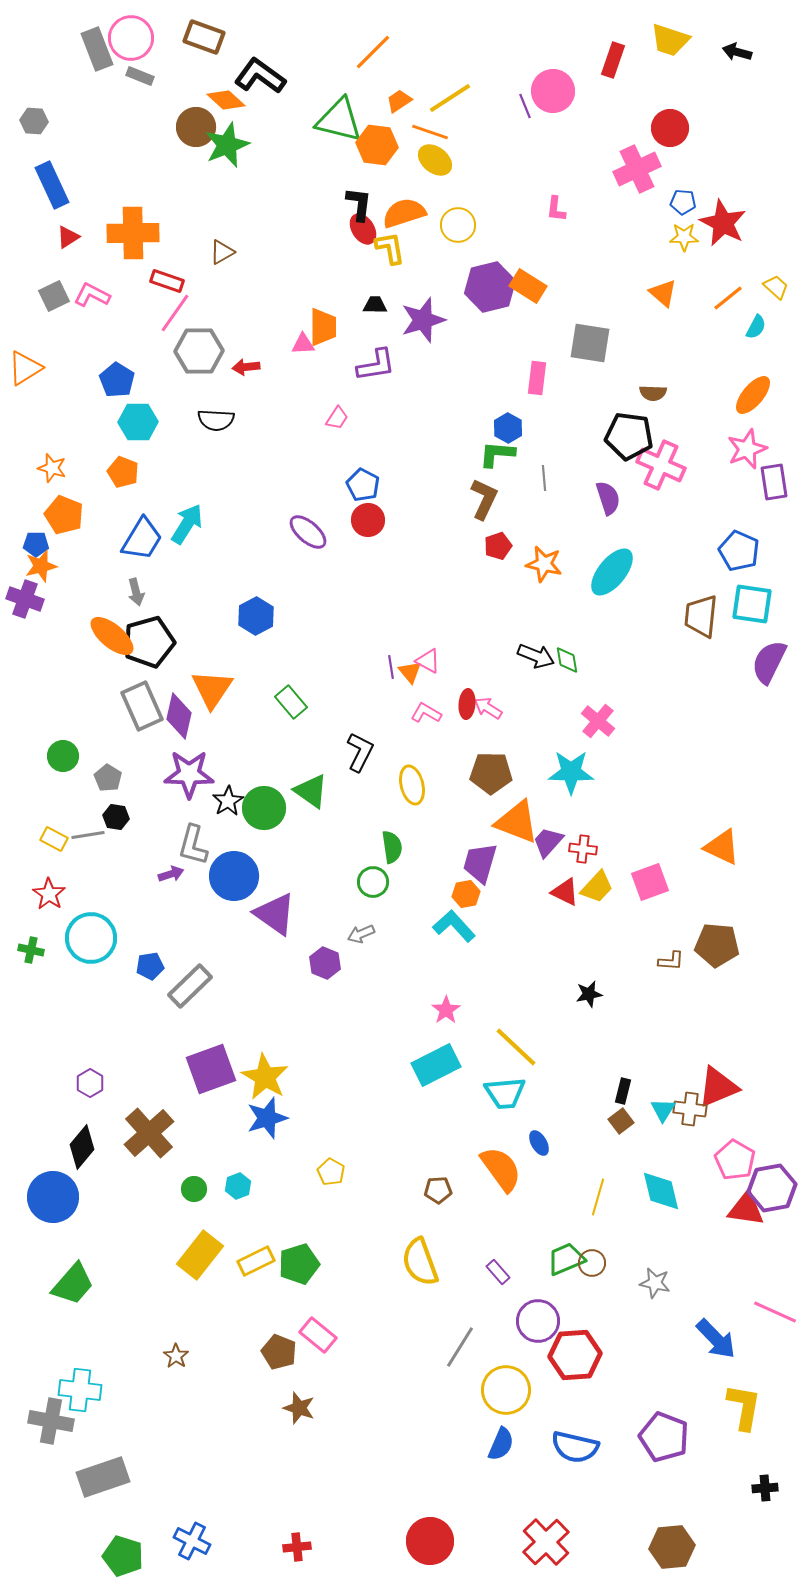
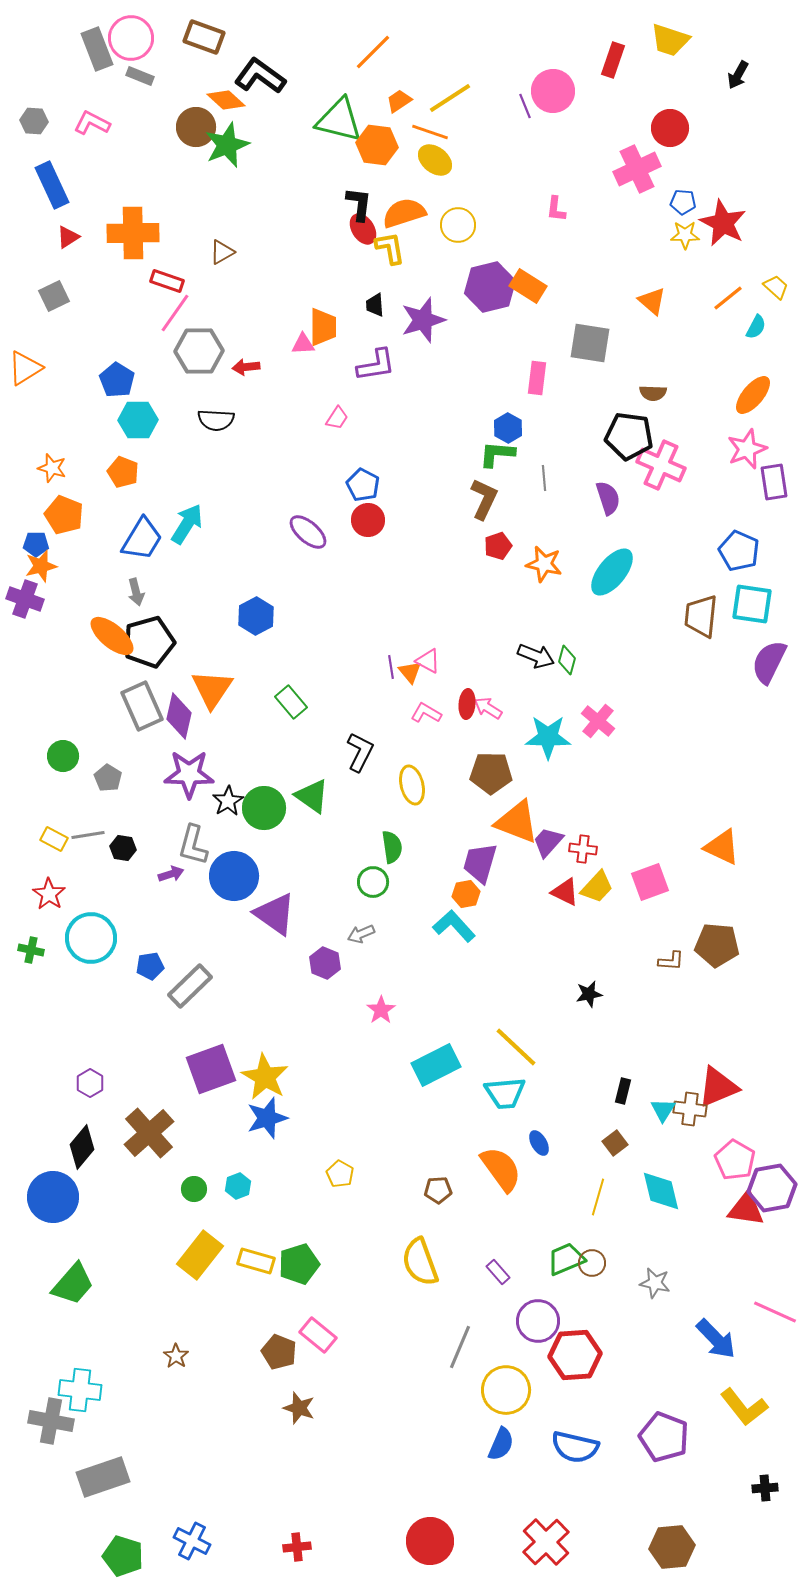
black arrow at (737, 52): moved 1 px right, 23 px down; rotated 76 degrees counterclockwise
yellow star at (684, 237): moved 1 px right, 2 px up
orange triangle at (663, 293): moved 11 px left, 8 px down
pink L-shape at (92, 295): moved 172 px up
black trapezoid at (375, 305): rotated 95 degrees counterclockwise
cyan hexagon at (138, 422): moved 2 px up
green diamond at (567, 660): rotated 24 degrees clockwise
cyan star at (571, 772): moved 23 px left, 35 px up
green triangle at (311, 791): moved 1 px right, 5 px down
black hexagon at (116, 817): moved 7 px right, 31 px down
pink star at (446, 1010): moved 65 px left
brown square at (621, 1121): moved 6 px left, 22 px down
yellow pentagon at (331, 1172): moved 9 px right, 2 px down
yellow rectangle at (256, 1261): rotated 42 degrees clockwise
gray line at (460, 1347): rotated 9 degrees counterclockwise
yellow L-shape at (744, 1407): rotated 132 degrees clockwise
